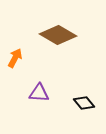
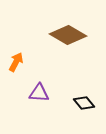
brown diamond: moved 10 px right
orange arrow: moved 1 px right, 4 px down
